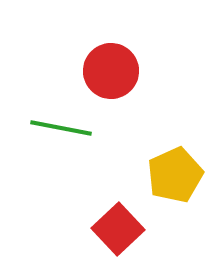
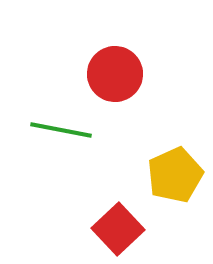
red circle: moved 4 px right, 3 px down
green line: moved 2 px down
